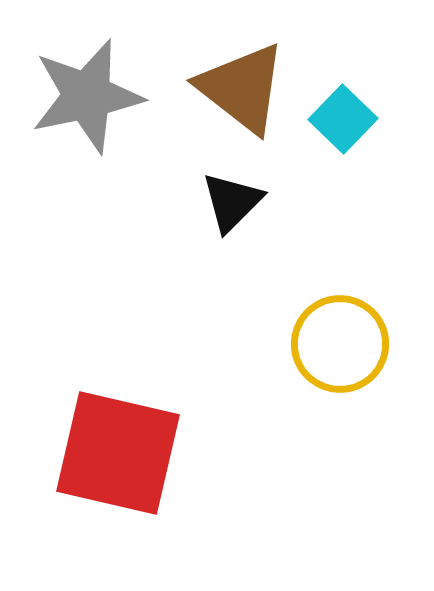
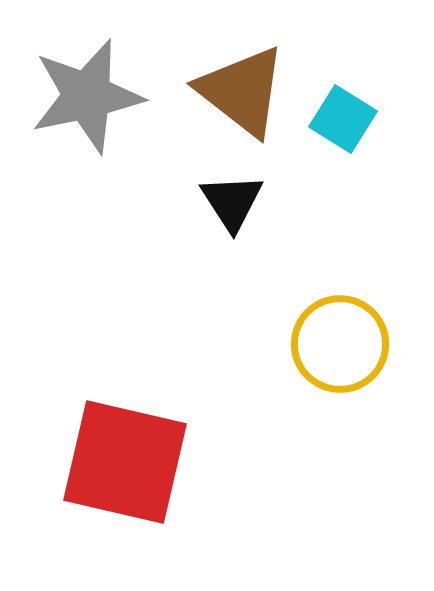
brown triangle: moved 3 px down
cyan square: rotated 12 degrees counterclockwise
black triangle: rotated 18 degrees counterclockwise
red square: moved 7 px right, 9 px down
